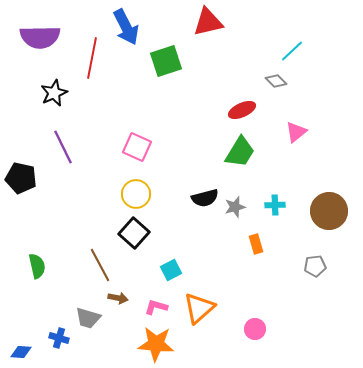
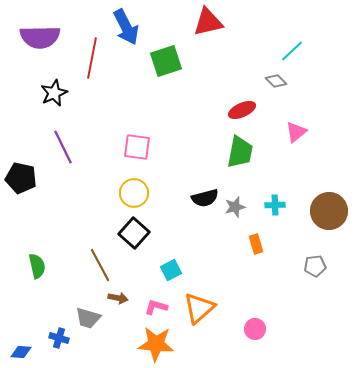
pink square: rotated 16 degrees counterclockwise
green trapezoid: rotated 20 degrees counterclockwise
yellow circle: moved 2 px left, 1 px up
